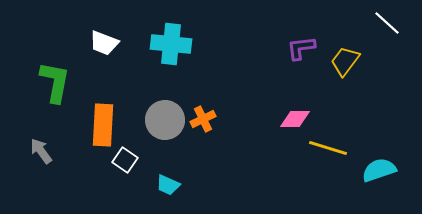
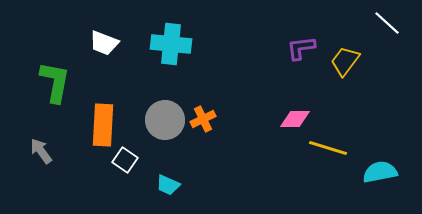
cyan semicircle: moved 1 px right, 2 px down; rotated 8 degrees clockwise
